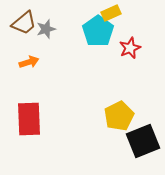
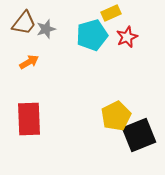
brown trapezoid: rotated 12 degrees counterclockwise
cyan pentagon: moved 6 px left, 4 px down; rotated 20 degrees clockwise
red star: moved 3 px left, 11 px up
orange arrow: rotated 12 degrees counterclockwise
yellow pentagon: moved 3 px left
black square: moved 4 px left, 6 px up
